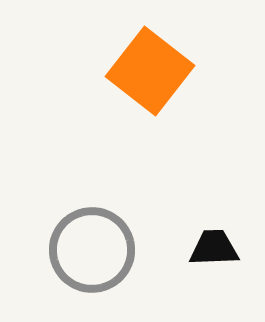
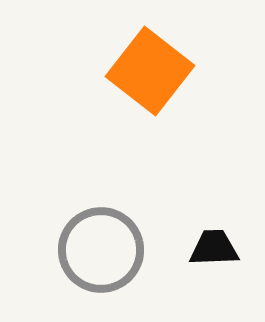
gray circle: moved 9 px right
